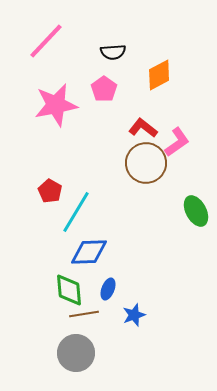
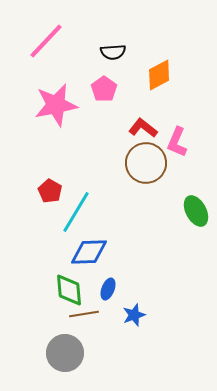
pink L-shape: rotated 148 degrees clockwise
gray circle: moved 11 px left
